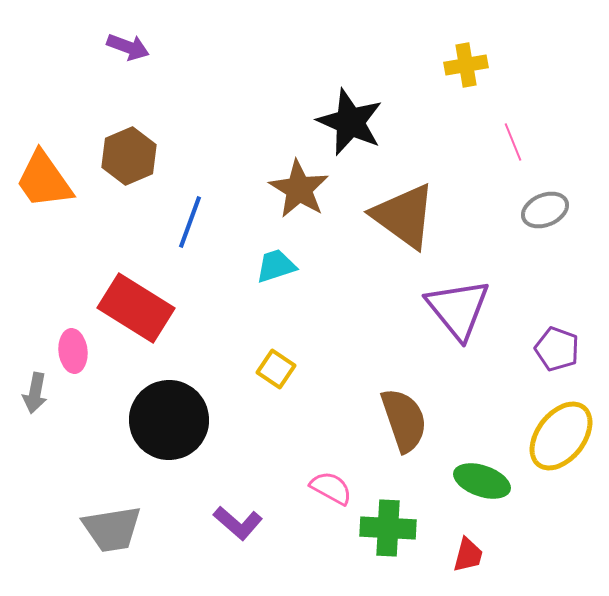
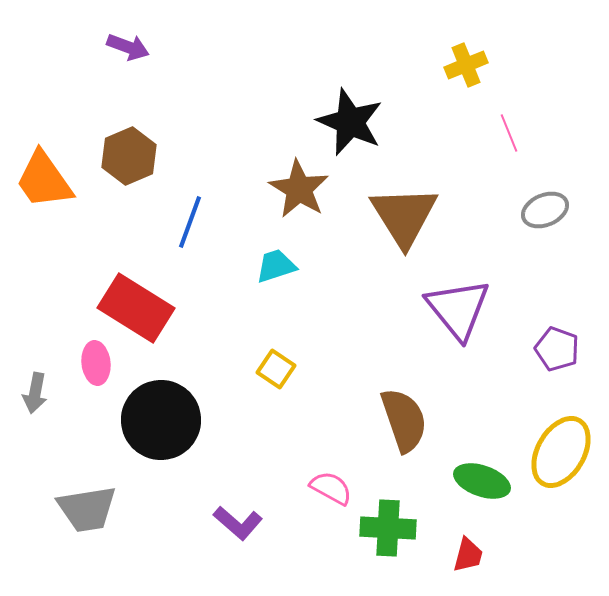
yellow cross: rotated 12 degrees counterclockwise
pink line: moved 4 px left, 9 px up
brown triangle: rotated 22 degrees clockwise
pink ellipse: moved 23 px right, 12 px down
black circle: moved 8 px left
yellow ellipse: moved 16 px down; rotated 8 degrees counterclockwise
gray trapezoid: moved 25 px left, 20 px up
